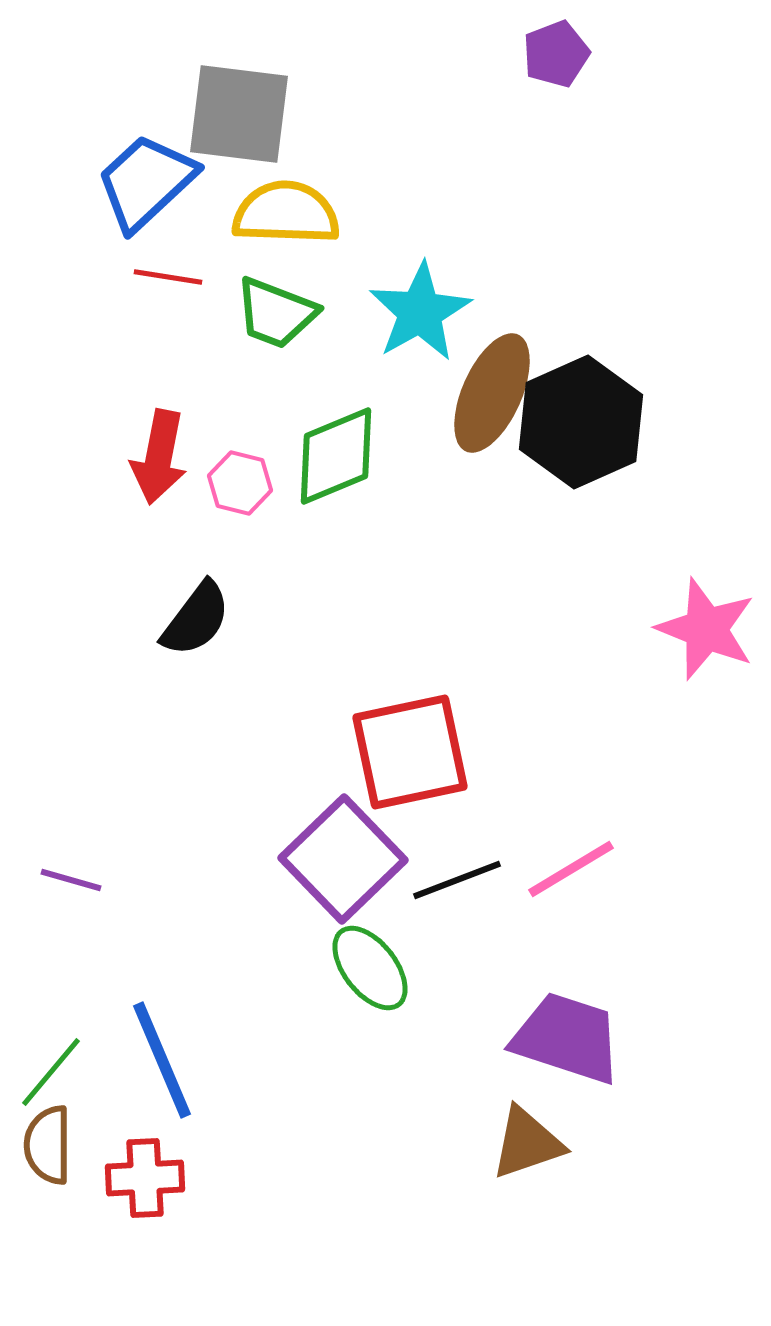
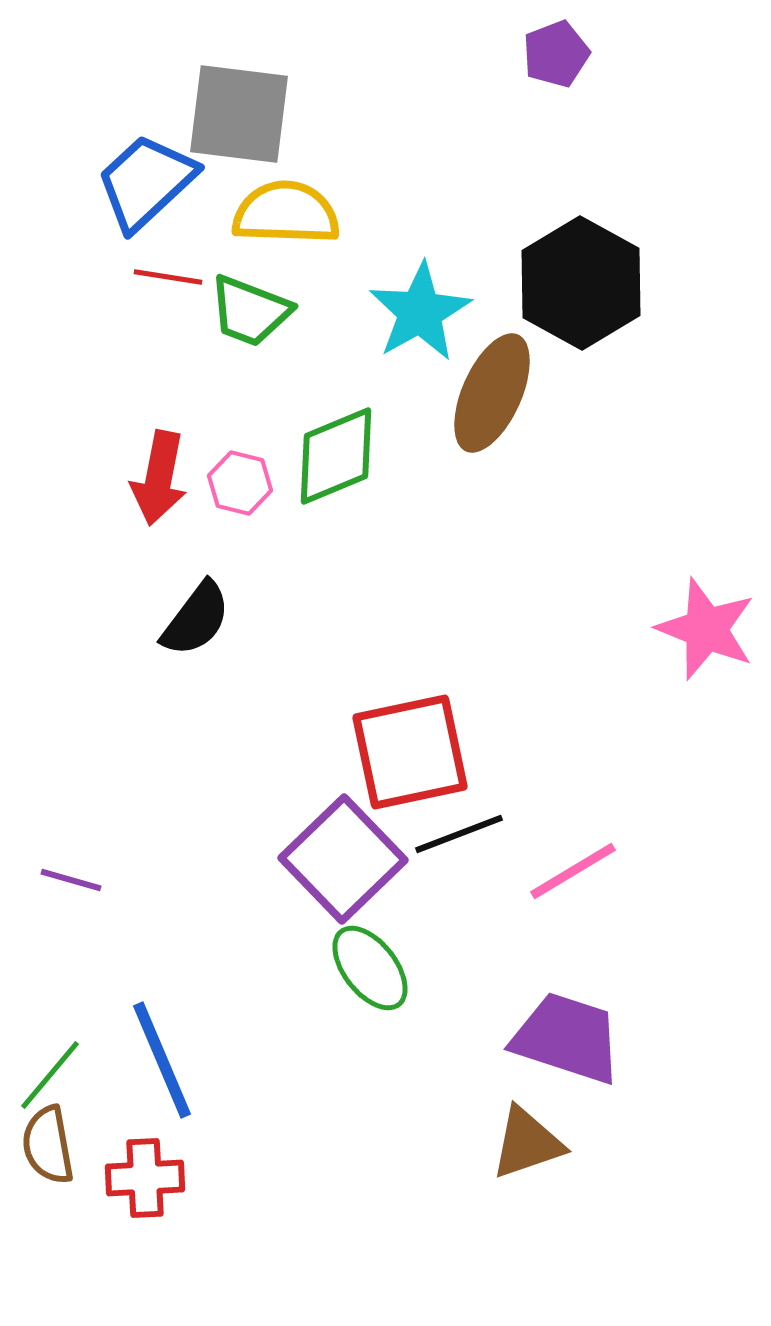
green trapezoid: moved 26 px left, 2 px up
black hexagon: moved 139 px up; rotated 7 degrees counterclockwise
red arrow: moved 21 px down
pink line: moved 2 px right, 2 px down
black line: moved 2 px right, 46 px up
green line: moved 1 px left, 3 px down
brown semicircle: rotated 10 degrees counterclockwise
